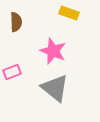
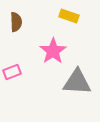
yellow rectangle: moved 3 px down
pink star: rotated 16 degrees clockwise
gray triangle: moved 22 px right, 6 px up; rotated 36 degrees counterclockwise
